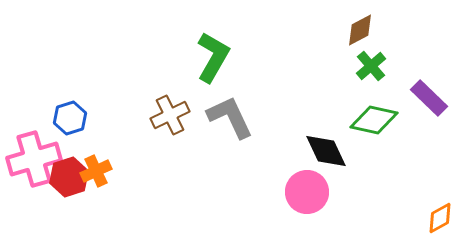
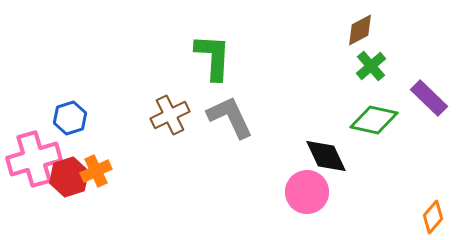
green L-shape: rotated 27 degrees counterclockwise
black diamond: moved 5 px down
orange diamond: moved 7 px left, 1 px up; rotated 20 degrees counterclockwise
